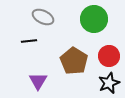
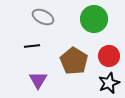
black line: moved 3 px right, 5 px down
purple triangle: moved 1 px up
